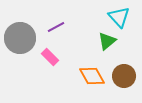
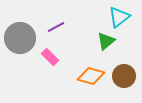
cyan triangle: rotated 35 degrees clockwise
green triangle: moved 1 px left
orange diamond: moved 1 px left; rotated 44 degrees counterclockwise
